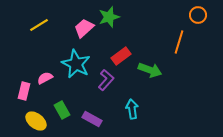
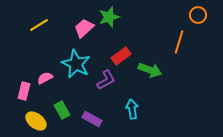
purple L-shape: rotated 20 degrees clockwise
